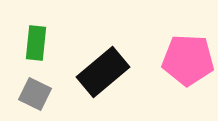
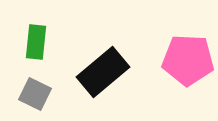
green rectangle: moved 1 px up
